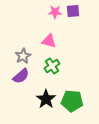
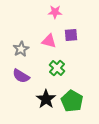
purple square: moved 2 px left, 24 px down
gray star: moved 2 px left, 7 px up
green cross: moved 5 px right, 2 px down; rotated 14 degrees counterclockwise
purple semicircle: rotated 72 degrees clockwise
green pentagon: rotated 25 degrees clockwise
